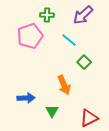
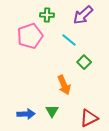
blue arrow: moved 16 px down
